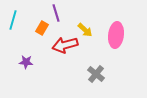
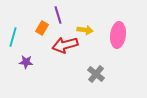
purple line: moved 2 px right, 2 px down
cyan line: moved 17 px down
yellow arrow: rotated 35 degrees counterclockwise
pink ellipse: moved 2 px right
